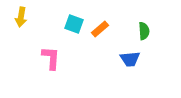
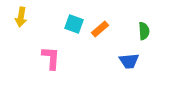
blue trapezoid: moved 1 px left, 2 px down
